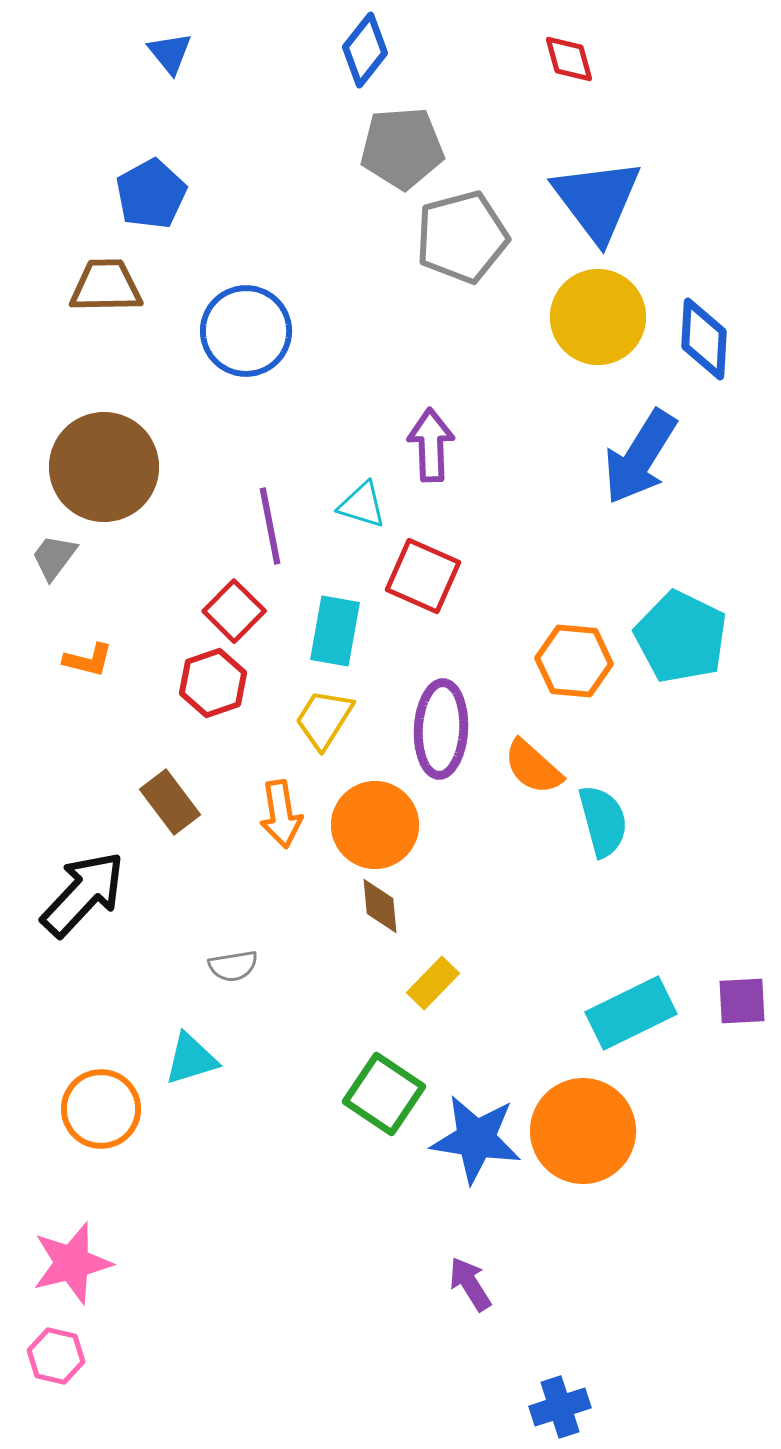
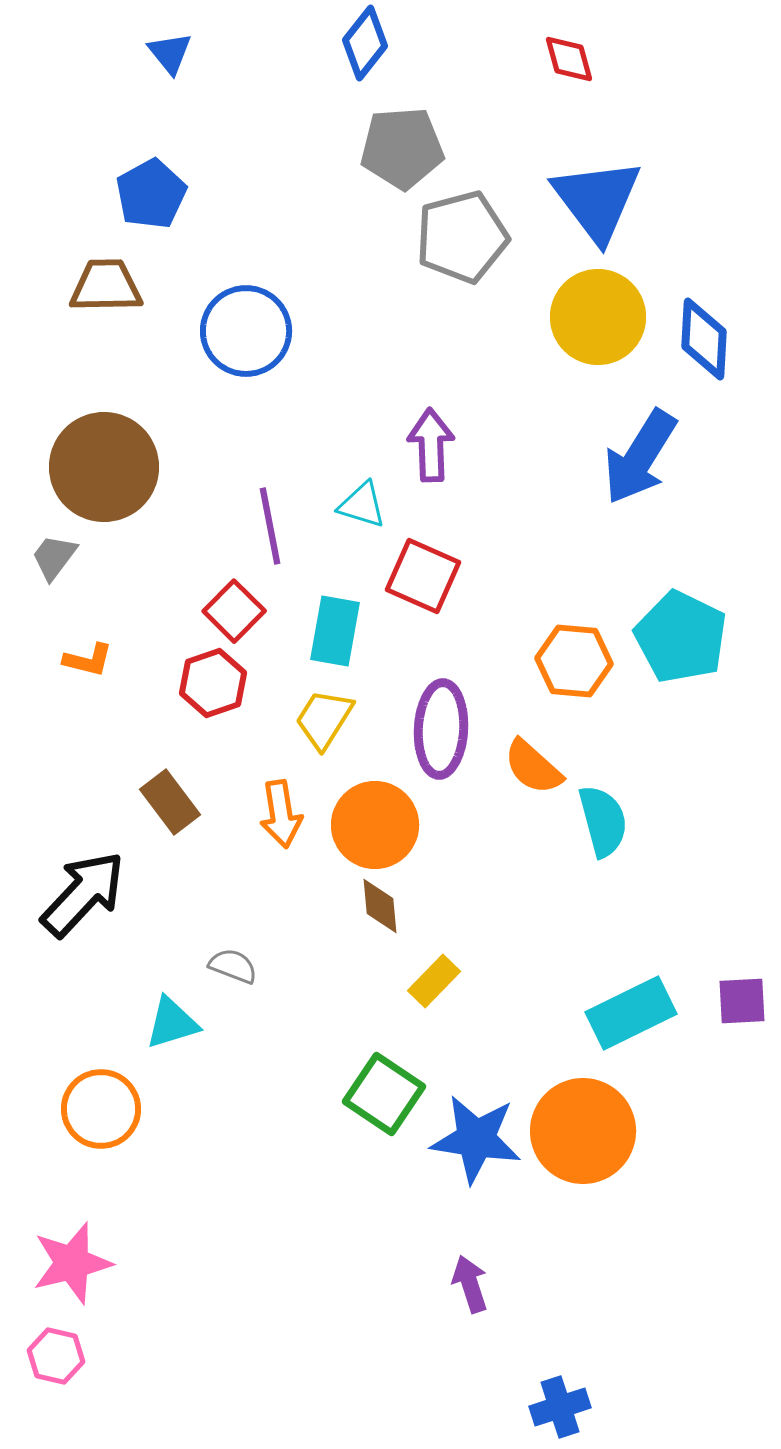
blue diamond at (365, 50): moved 7 px up
gray semicircle at (233, 966): rotated 150 degrees counterclockwise
yellow rectangle at (433, 983): moved 1 px right, 2 px up
cyan triangle at (191, 1059): moved 19 px left, 36 px up
purple arrow at (470, 1284): rotated 14 degrees clockwise
